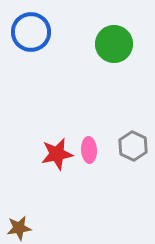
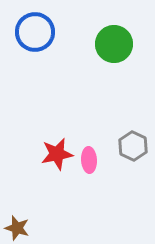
blue circle: moved 4 px right
pink ellipse: moved 10 px down
brown star: moved 2 px left; rotated 25 degrees clockwise
